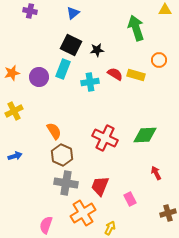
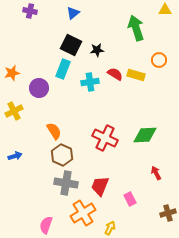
purple circle: moved 11 px down
